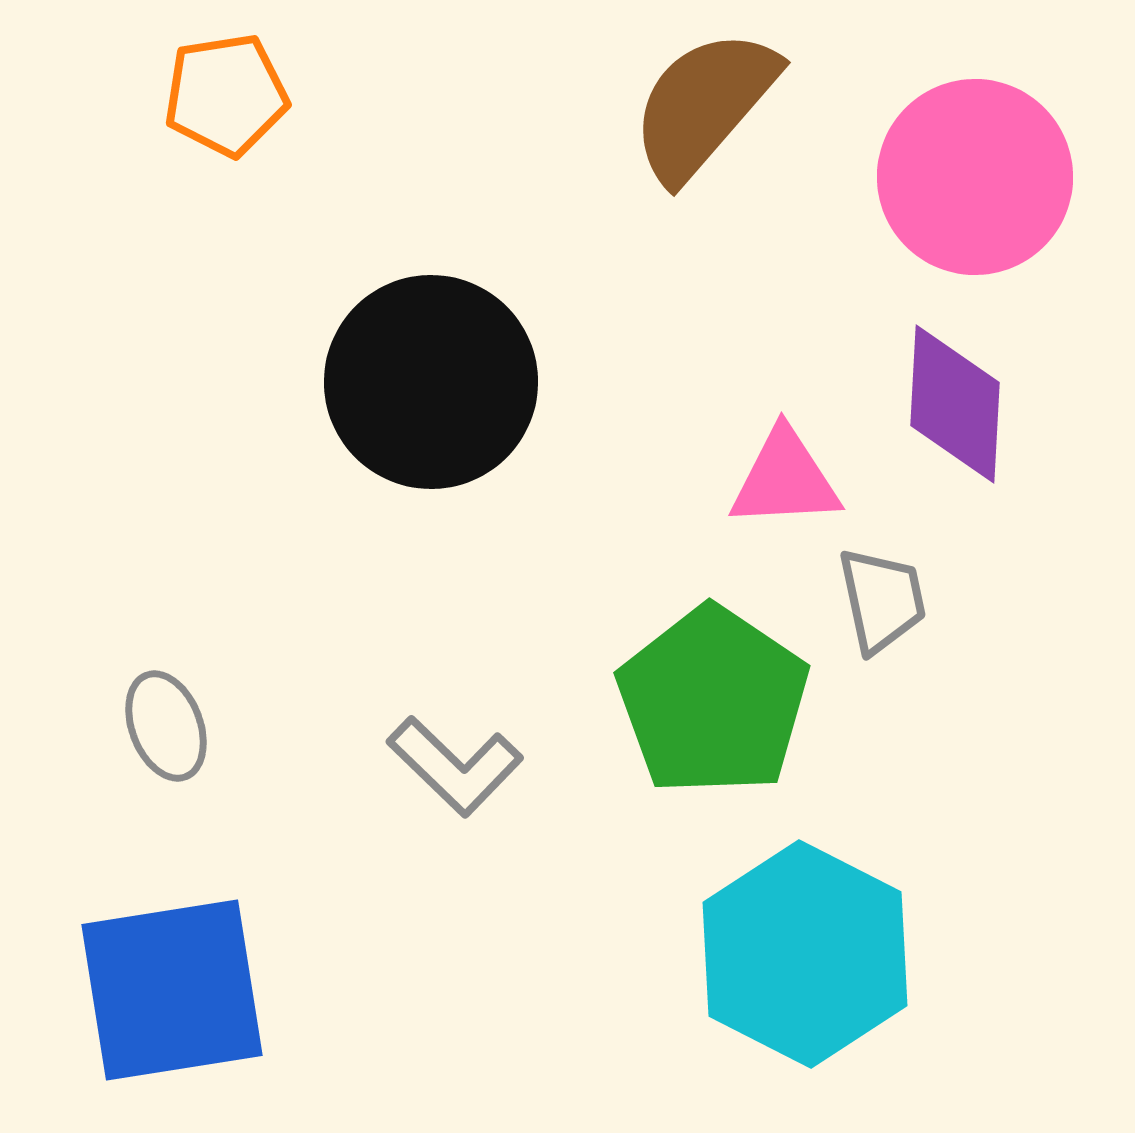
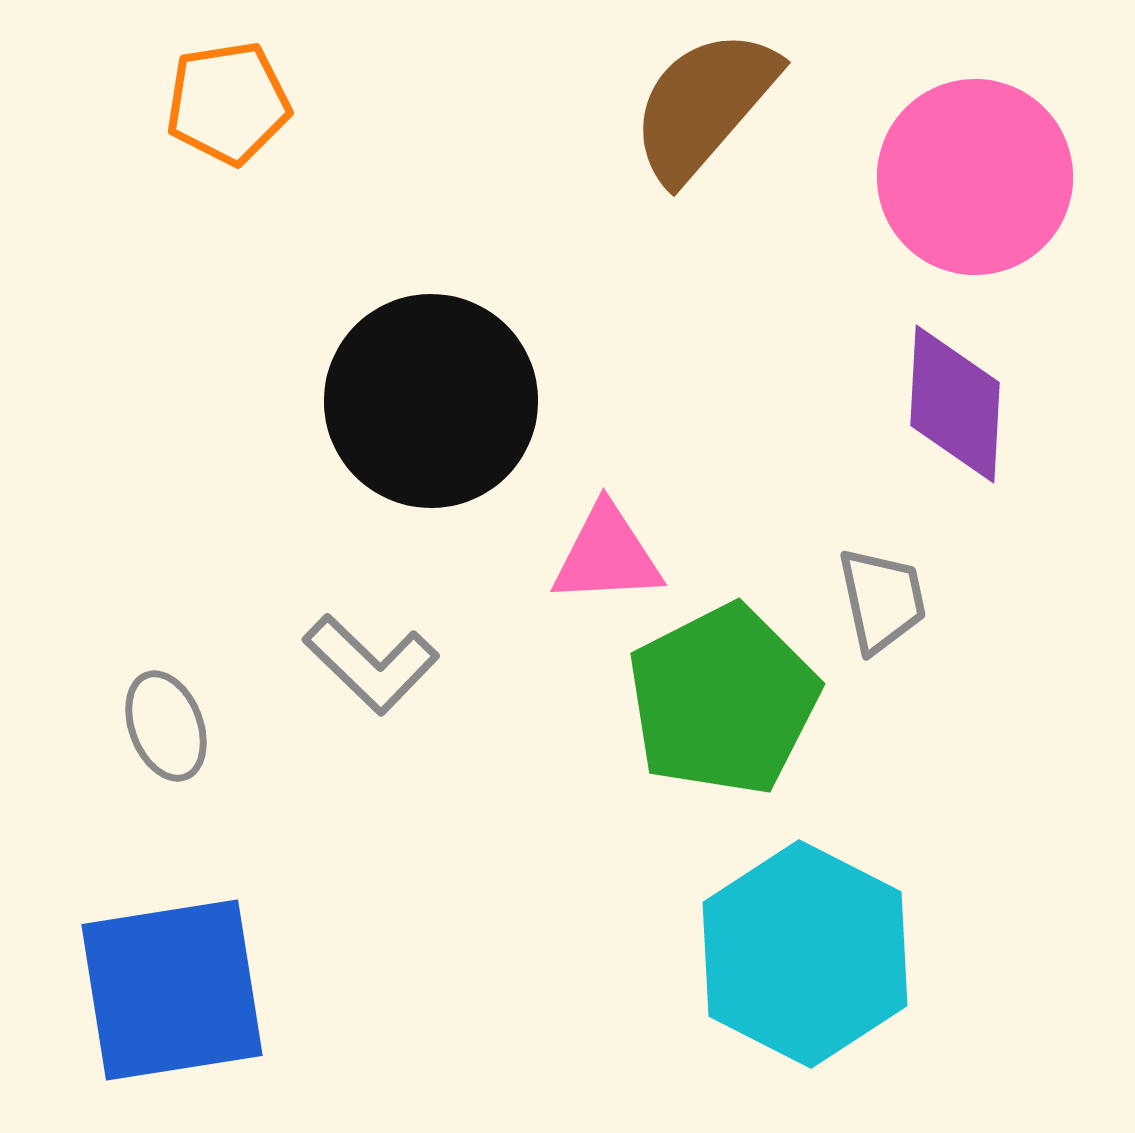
orange pentagon: moved 2 px right, 8 px down
black circle: moved 19 px down
pink triangle: moved 178 px left, 76 px down
green pentagon: moved 10 px right, 1 px up; rotated 11 degrees clockwise
gray L-shape: moved 84 px left, 102 px up
